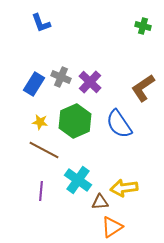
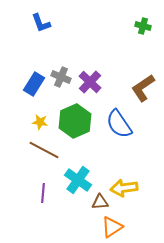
purple line: moved 2 px right, 2 px down
